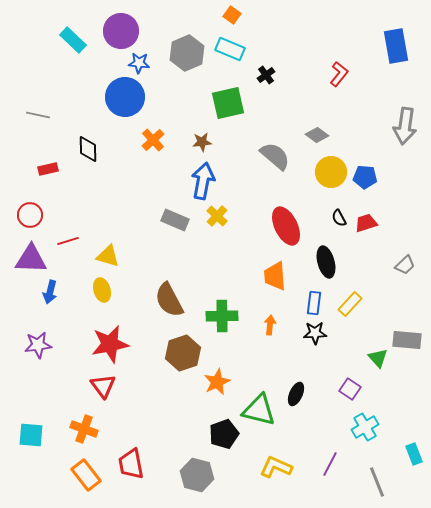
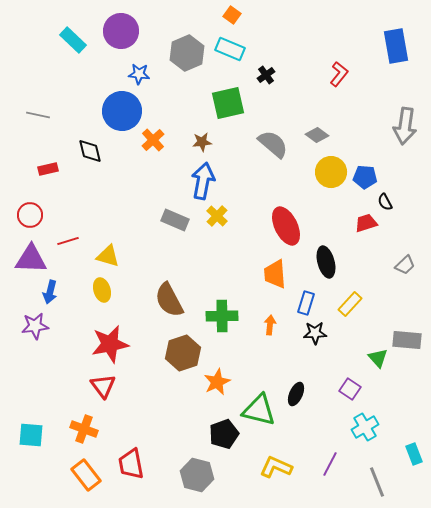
blue star at (139, 63): moved 11 px down
blue circle at (125, 97): moved 3 px left, 14 px down
black diamond at (88, 149): moved 2 px right, 2 px down; rotated 12 degrees counterclockwise
gray semicircle at (275, 156): moved 2 px left, 12 px up
black semicircle at (339, 218): moved 46 px right, 16 px up
orange trapezoid at (275, 276): moved 2 px up
blue rectangle at (314, 303): moved 8 px left; rotated 10 degrees clockwise
purple star at (38, 345): moved 3 px left, 19 px up
